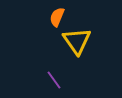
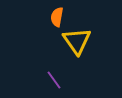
orange semicircle: rotated 12 degrees counterclockwise
